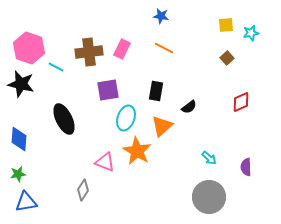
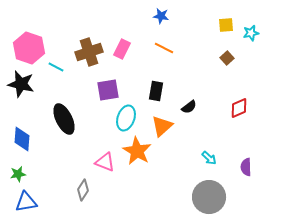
brown cross: rotated 12 degrees counterclockwise
red diamond: moved 2 px left, 6 px down
blue diamond: moved 3 px right
